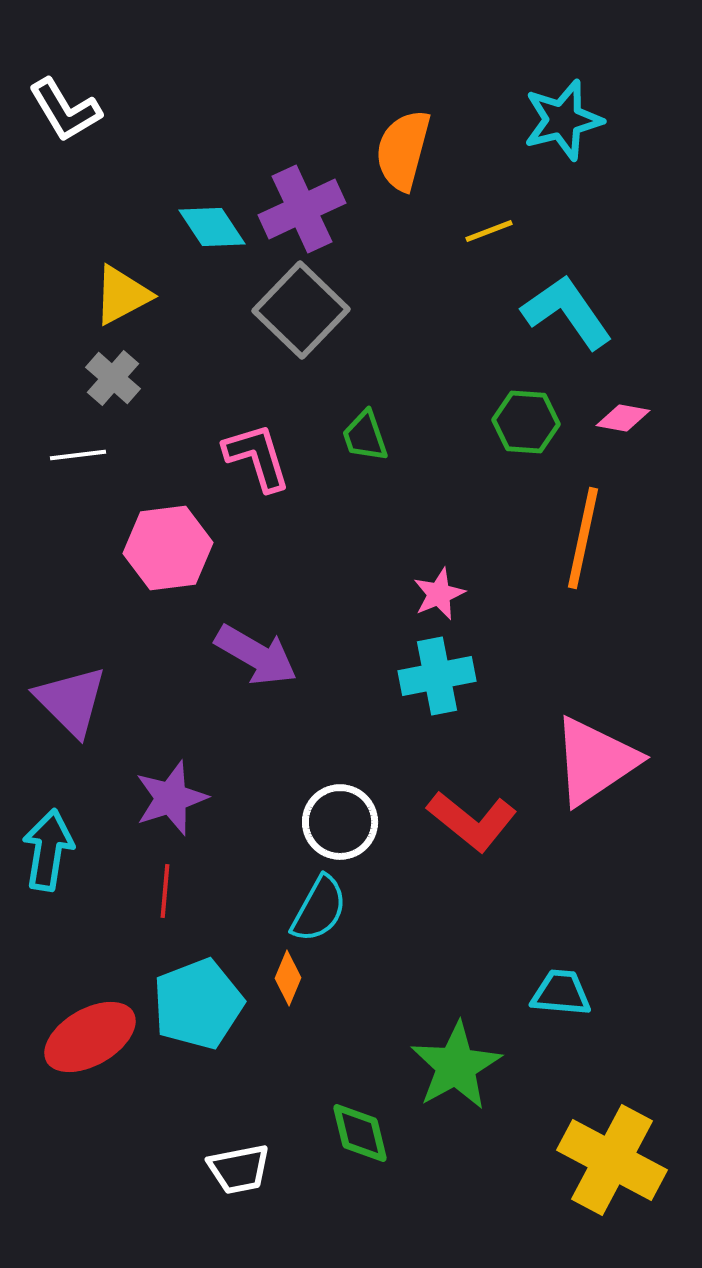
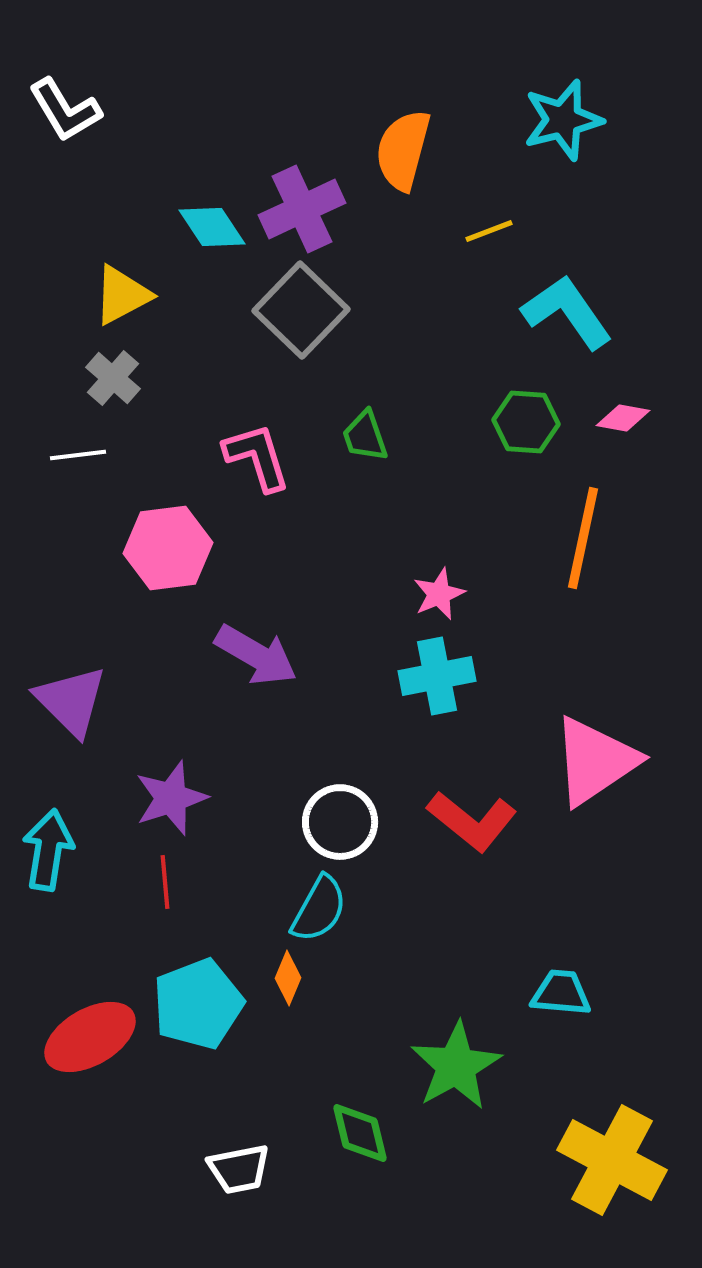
red line: moved 9 px up; rotated 10 degrees counterclockwise
